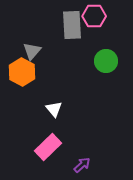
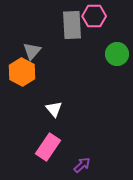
green circle: moved 11 px right, 7 px up
pink rectangle: rotated 12 degrees counterclockwise
